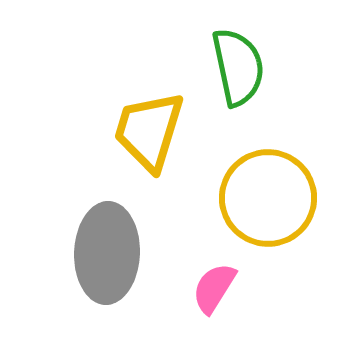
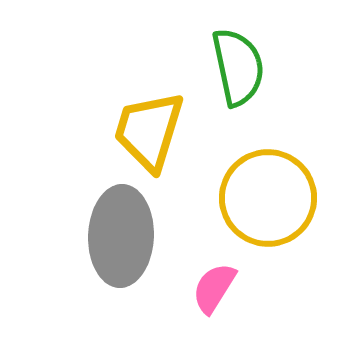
gray ellipse: moved 14 px right, 17 px up
